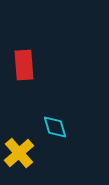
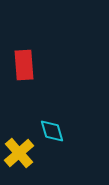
cyan diamond: moved 3 px left, 4 px down
